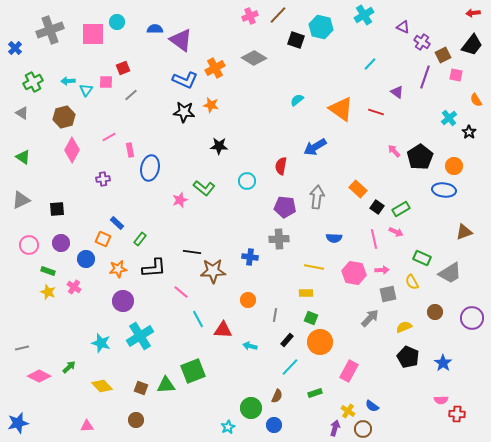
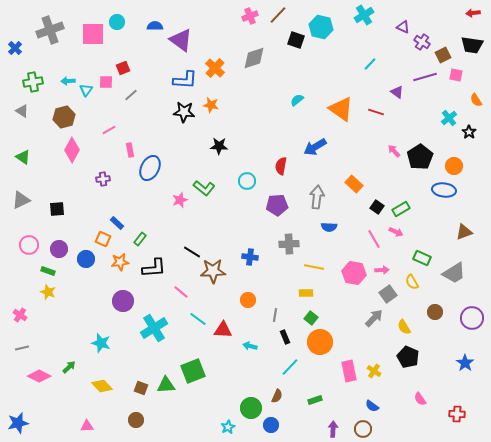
blue semicircle at (155, 29): moved 3 px up
black trapezoid at (472, 45): rotated 60 degrees clockwise
gray diamond at (254, 58): rotated 50 degrees counterclockwise
orange cross at (215, 68): rotated 18 degrees counterclockwise
purple line at (425, 77): rotated 55 degrees clockwise
blue L-shape at (185, 80): rotated 20 degrees counterclockwise
green cross at (33, 82): rotated 18 degrees clockwise
gray triangle at (22, 113): moved 2 px up
pink line at (109, 137): moved 7 px up
blue ellipse at (150, 168): rotated 15 degrees clockwise
orange rectangle at (358, 189): moved 4 px left, 5 px up
purple pentagon at (285, 207): moved 8 px left, 2 px up; rotated 10 degrees counterclockwise
blue semicircle at (334, 238): moved 5 px left, 11 px up
gray cross at (279, 239): moved 10 px right, 5 px down
pink line at (374, 239): rotated 18 degrees counterclockwise
purple circle at (61, 243): moved 2 px left, 6 px down
black line at (192, 252): rotated 24 degrees clockwise
orange star at (118, 269): moved 2 px right, 7 px up
gray trapezoid at (450, 273): moved 4 px right
pink cross at (74, 287): moved 54 px left, 28 px down
gray square at (388, 294): rotated 24 degrees counterclockwise
green square at (311, 318): rotated 16 degrees clockwise
gray arrow at (370, 318): moved 4 px right
cyan line at (198, 319): rotated 24 degrees counterclockwise
yellow semicircle at (404, 327): rotated 98 degrees counterclockwise
cyan cross at (140, 336): moved 14 px right, 8 px up
black rectangle at (287, 340): moved 2 px left, 3 px up; rotated 64 degrees counterclockwise
blue star at (443, 363): moved 22 px right
pink rectangle at (349, 371): rotated 40 degrees counterclockwise
green rectangle at (315, 393): moved 7 px down
pink semicircle at (441, 400): moved 21 px left, 1 px up; rotated 56 degrees clockwise
yellow cross at (348, 411): moved 26 px right, 40 px up
blue circle at (274, 425): moved 3 px left
purple arrow at (335, 428): moved 2 px left, 1 px down; rotated 14 degrees counterclockwise
